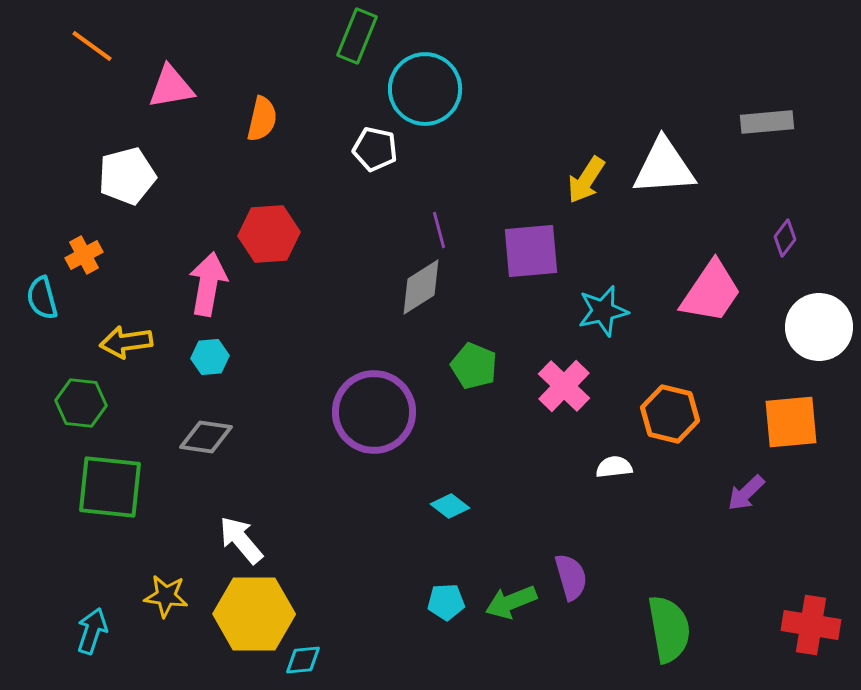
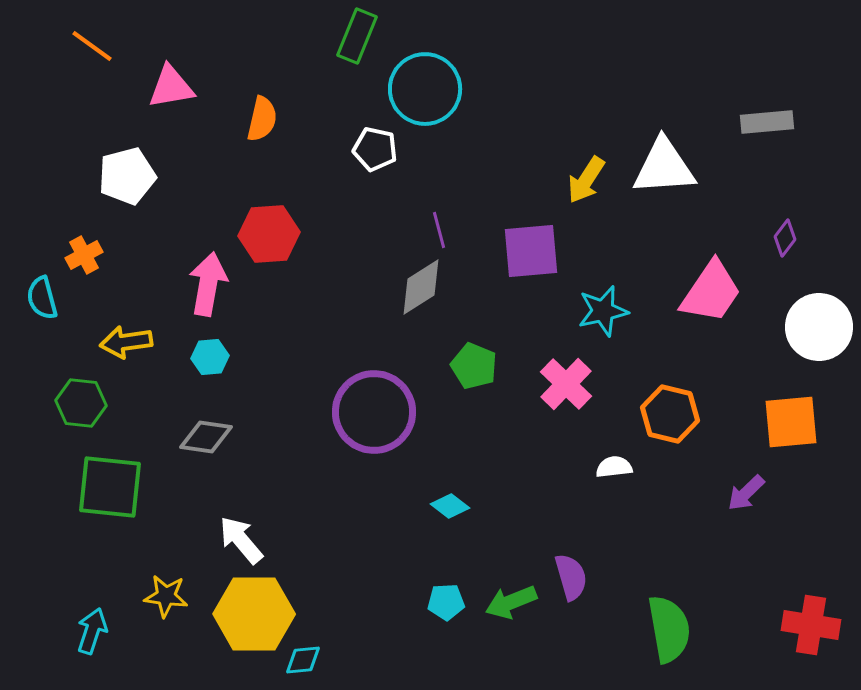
pink cross at (564, 386): moved 2 px right, 2 px up
